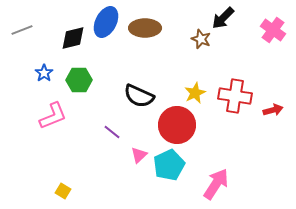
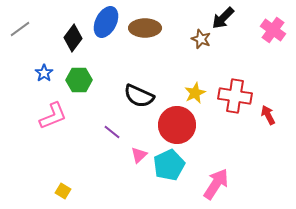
gray line: moved 2 px left, 1 px up; rotated 15 degrees counterclockwise
black diamond: rotated 40 degrees counterclockwise
red arrow: moved 5 px left, 5 px down; rotated 102 degrees counterclockwise
